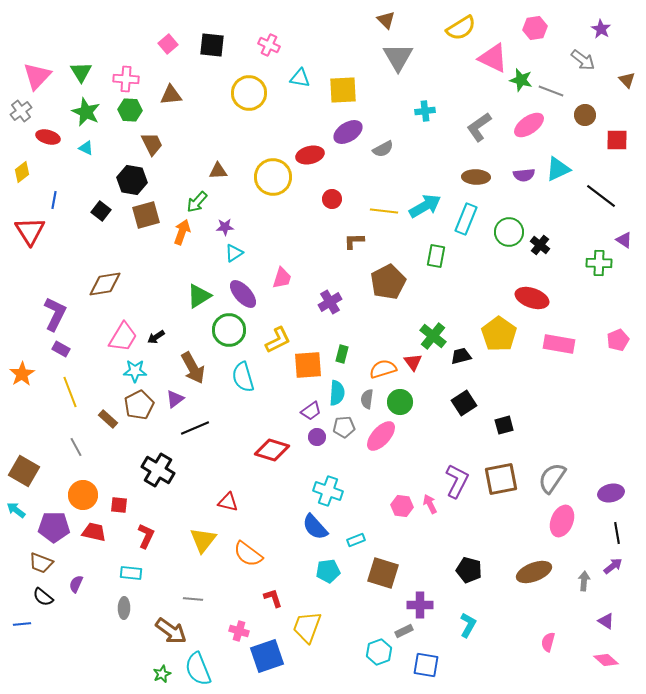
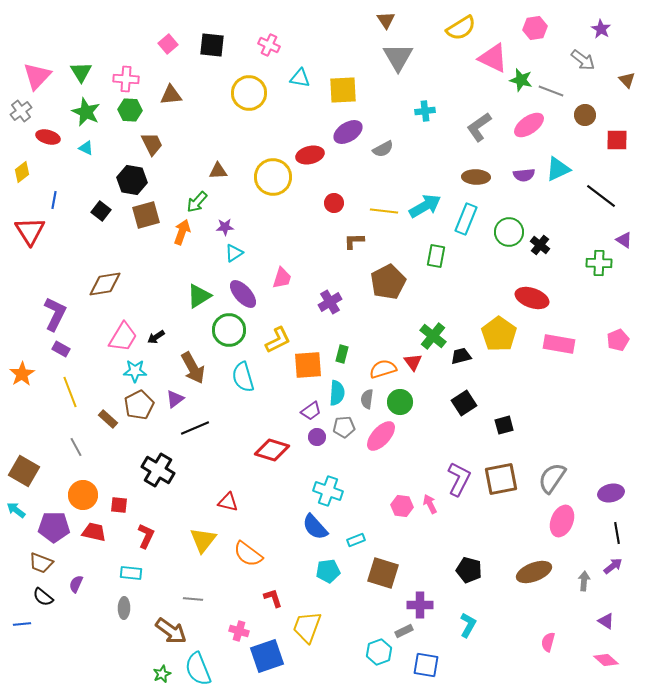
brown triangle at (386, 20): rotated 12 degrees clockwise
red circle at (332, 199): moved 2 px right, 4 px down
purple L-shape at (457, 481): moved 2 px right, 2 px up
